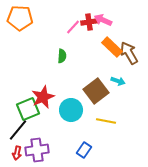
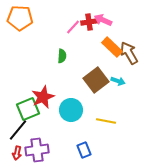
brown square: moved 11 px up
blue rectangle: rotated 56 degrees counterclockwise
